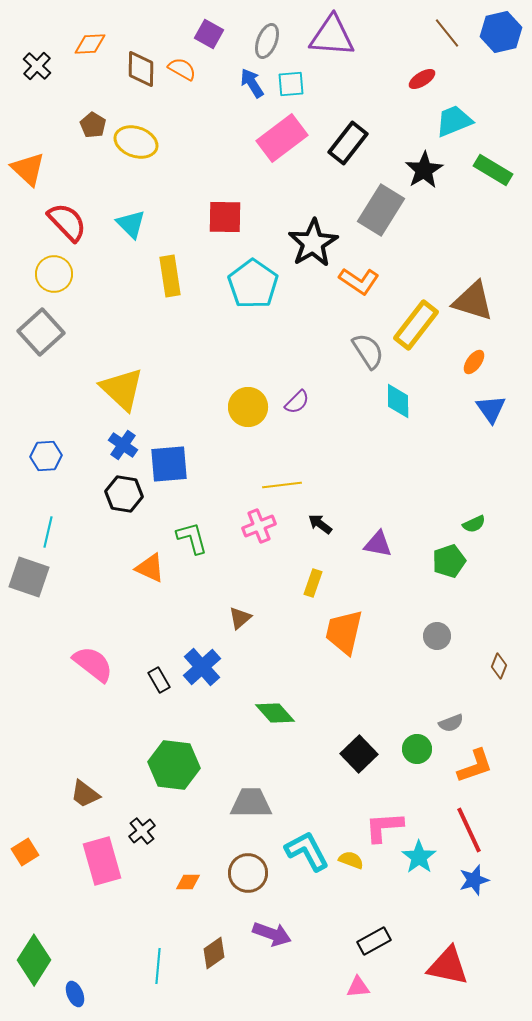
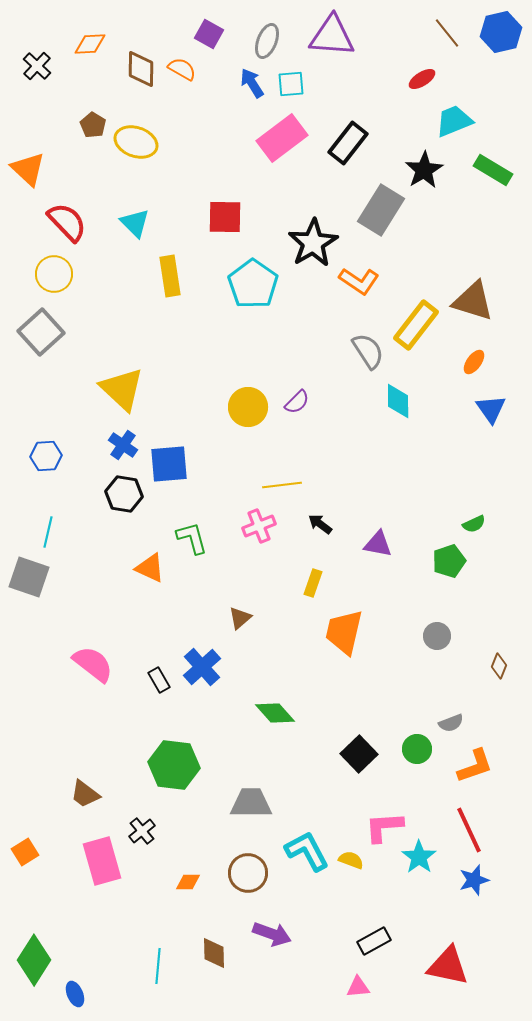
cyan triangle at (131, 224): moved 4 px right, 1 px up
brown diamond at (214, 953): rotated 56 degrees counterclockwise
